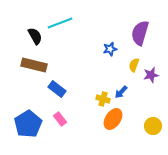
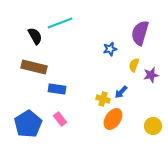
brown rectangle: moved 2 px down
blue rectangle: rotated 30 degrees counterclockwise
